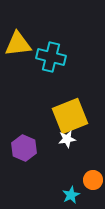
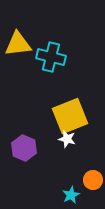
white star: rotated 24 degrees clockwise
